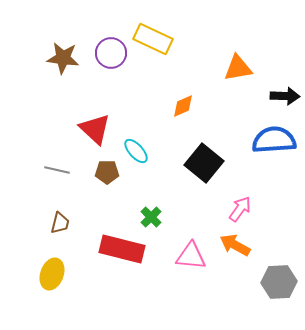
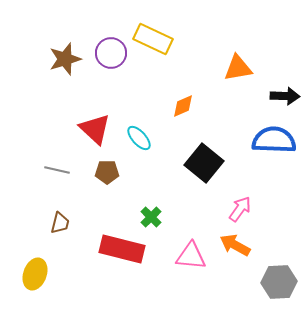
brown star: moved 2 px right, 1 px down; rotated 24 degrees counterclockwise
blue semicircle: rotated 6 degrees clockwise
cyan ellipse: moved 3 px right, 13 px up
yellow ellipse: moved 17 px left
